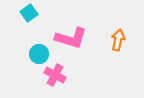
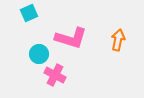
cyan square: rotated 12 degrees clockwise
